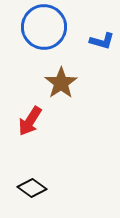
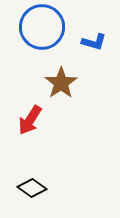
blue circle: moved 2 px left
blue L-shape: moved 8 px left, 1 px down
red arrow: moved 1 px up
